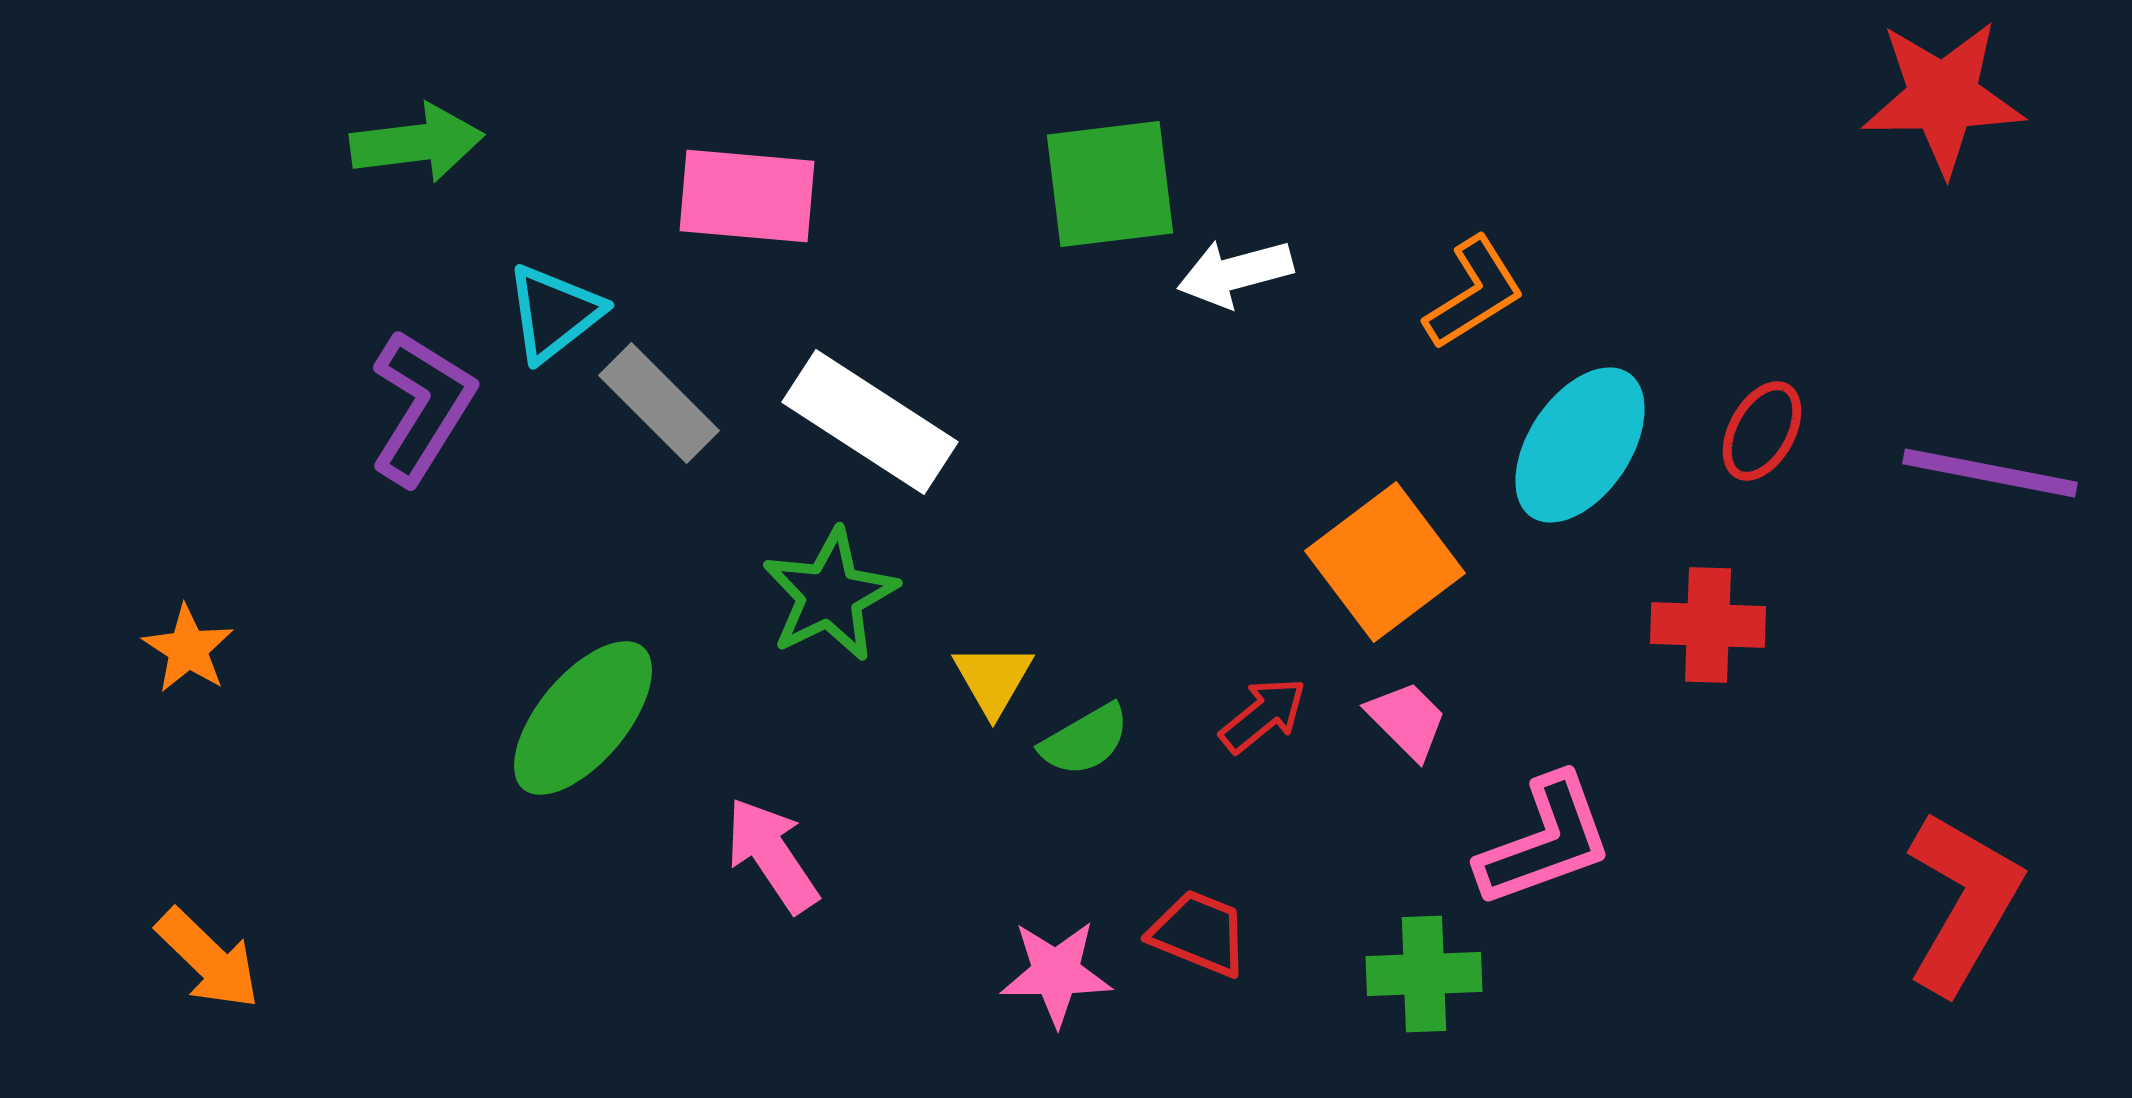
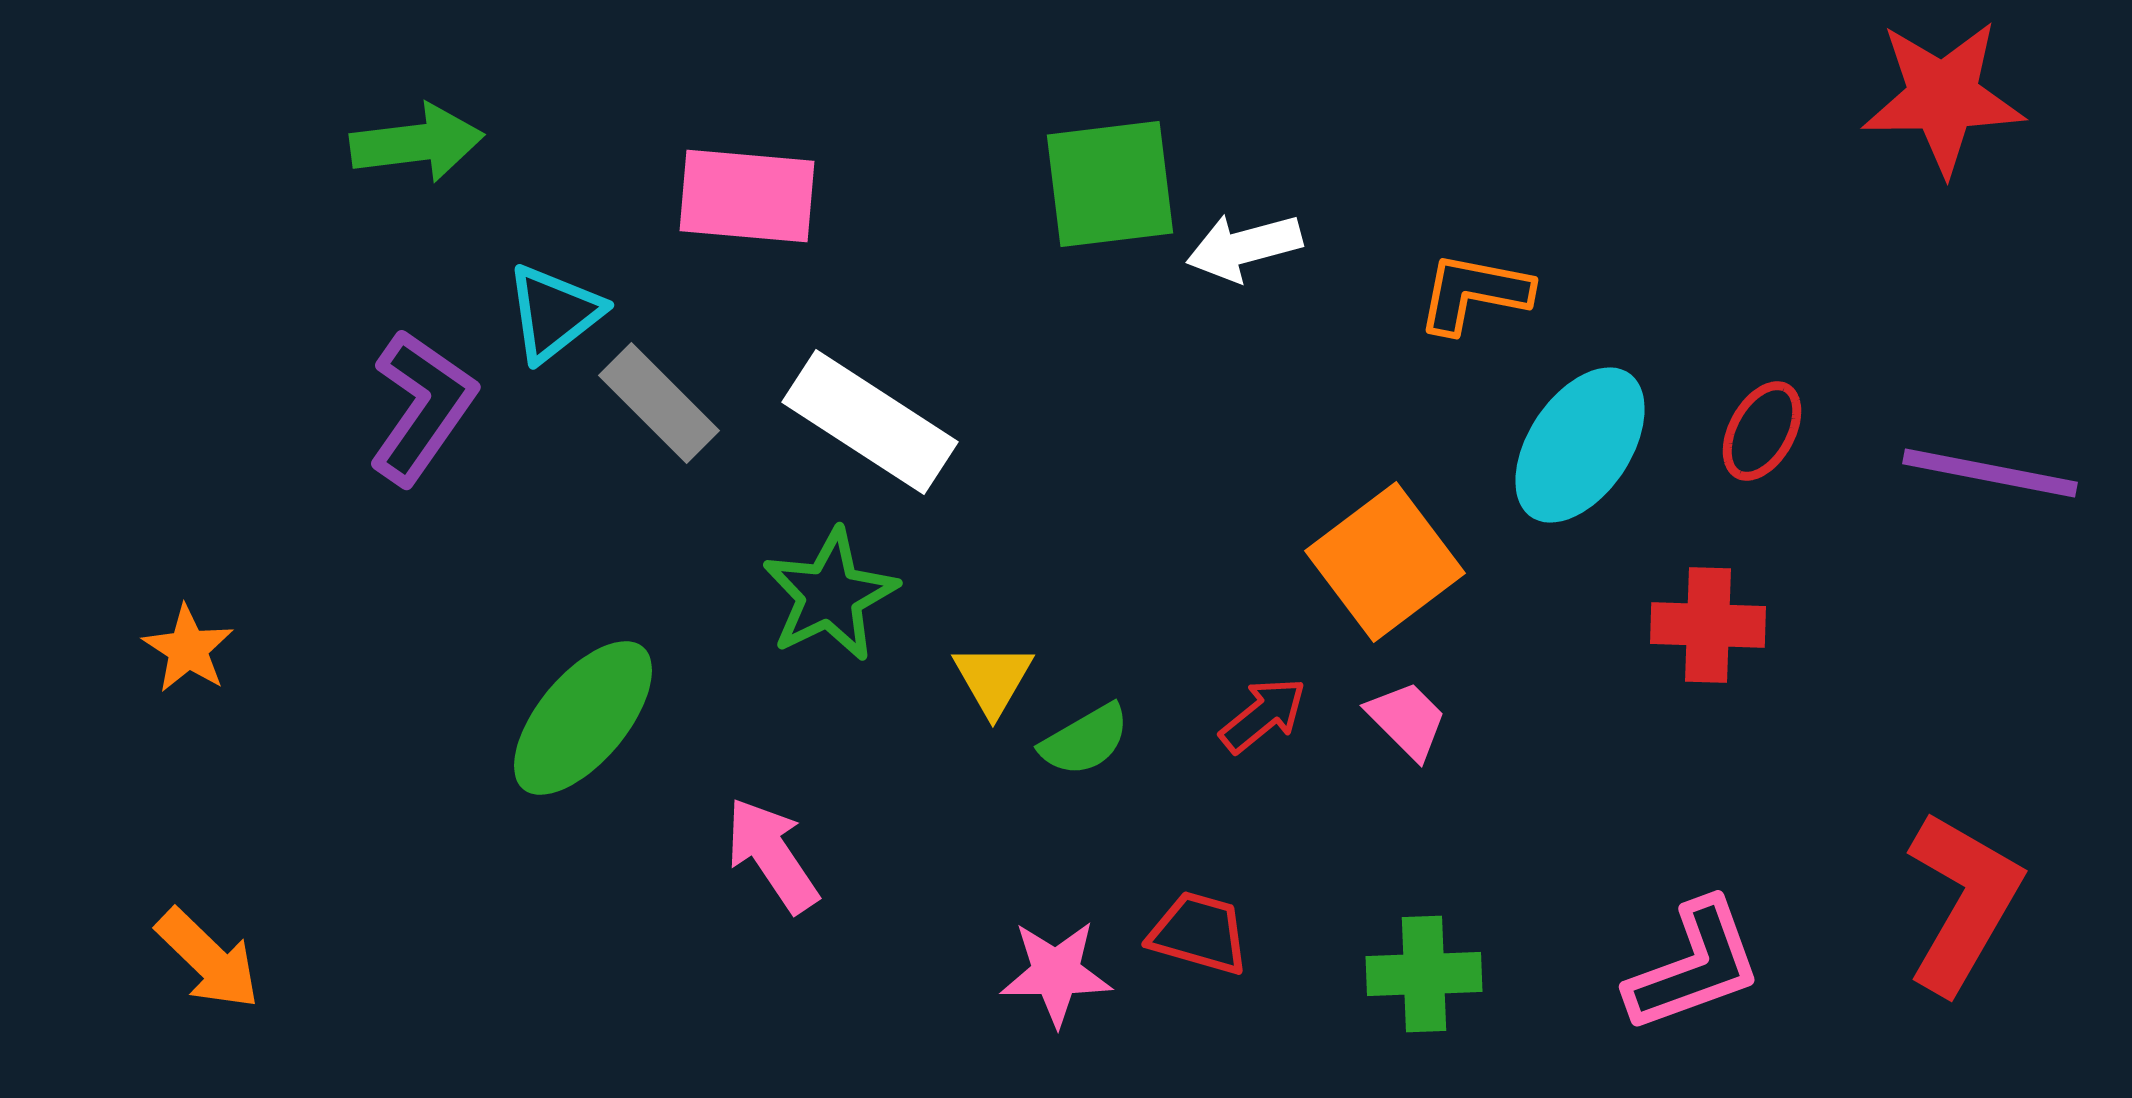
white arrow: moved 9 px right, 26 px up
orange L-shape: rotated 137 degrees counterclockwise
purple L-shape: rotated 3 degrees clockwise
pink L-shape: moved 149 px right, 125 px down
red trapezoid: rotated 6 degrees counterclockwise
